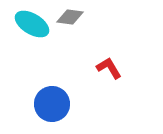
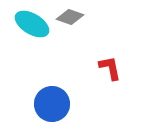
gray diamond: rotated 12 degrees clockwise
red L-shape: moved 1 px right; rotated 20 degrees clockwise
